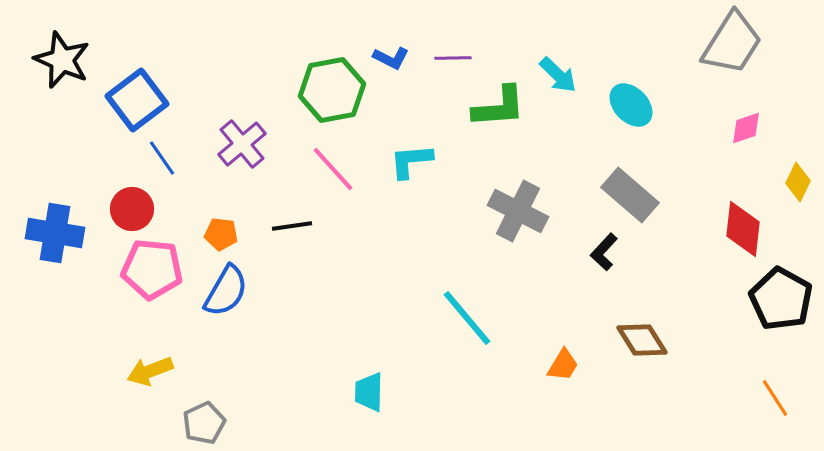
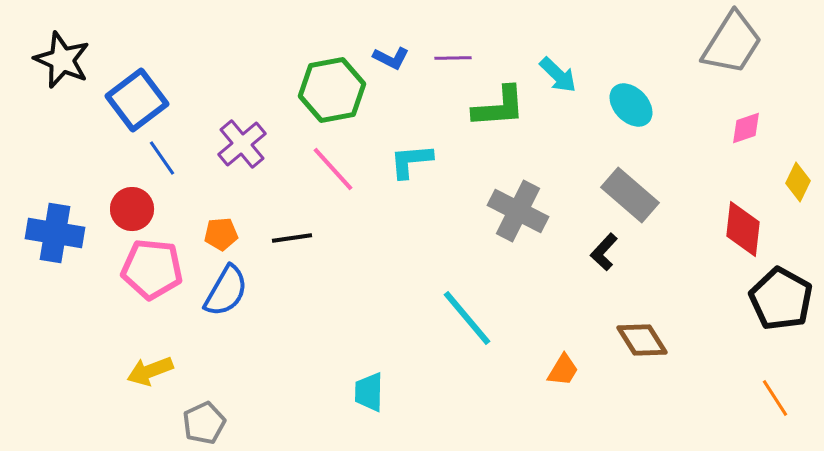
black line: moved 12 px down
orange pentagon: rotated 12 degrees counterclockwise
orange trapezoid: moved 5 px down
